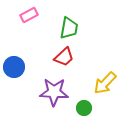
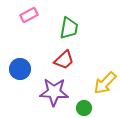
red trapezoid: moved 3 px down
blue circle: moved 6 px right, 2 px down
